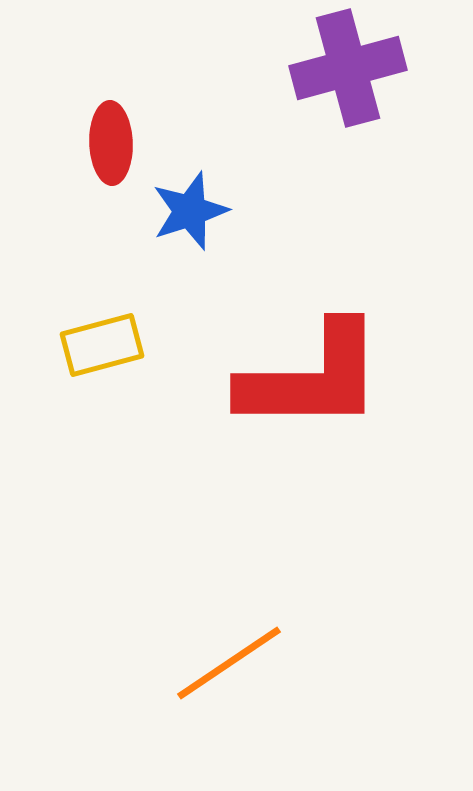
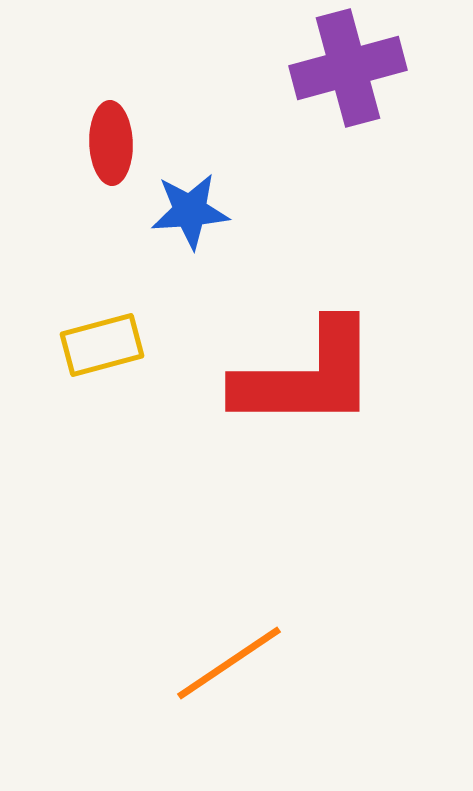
blue star: rotated 14 degrees clockwise
red L-shape: moved 5 px left, 2 px up
